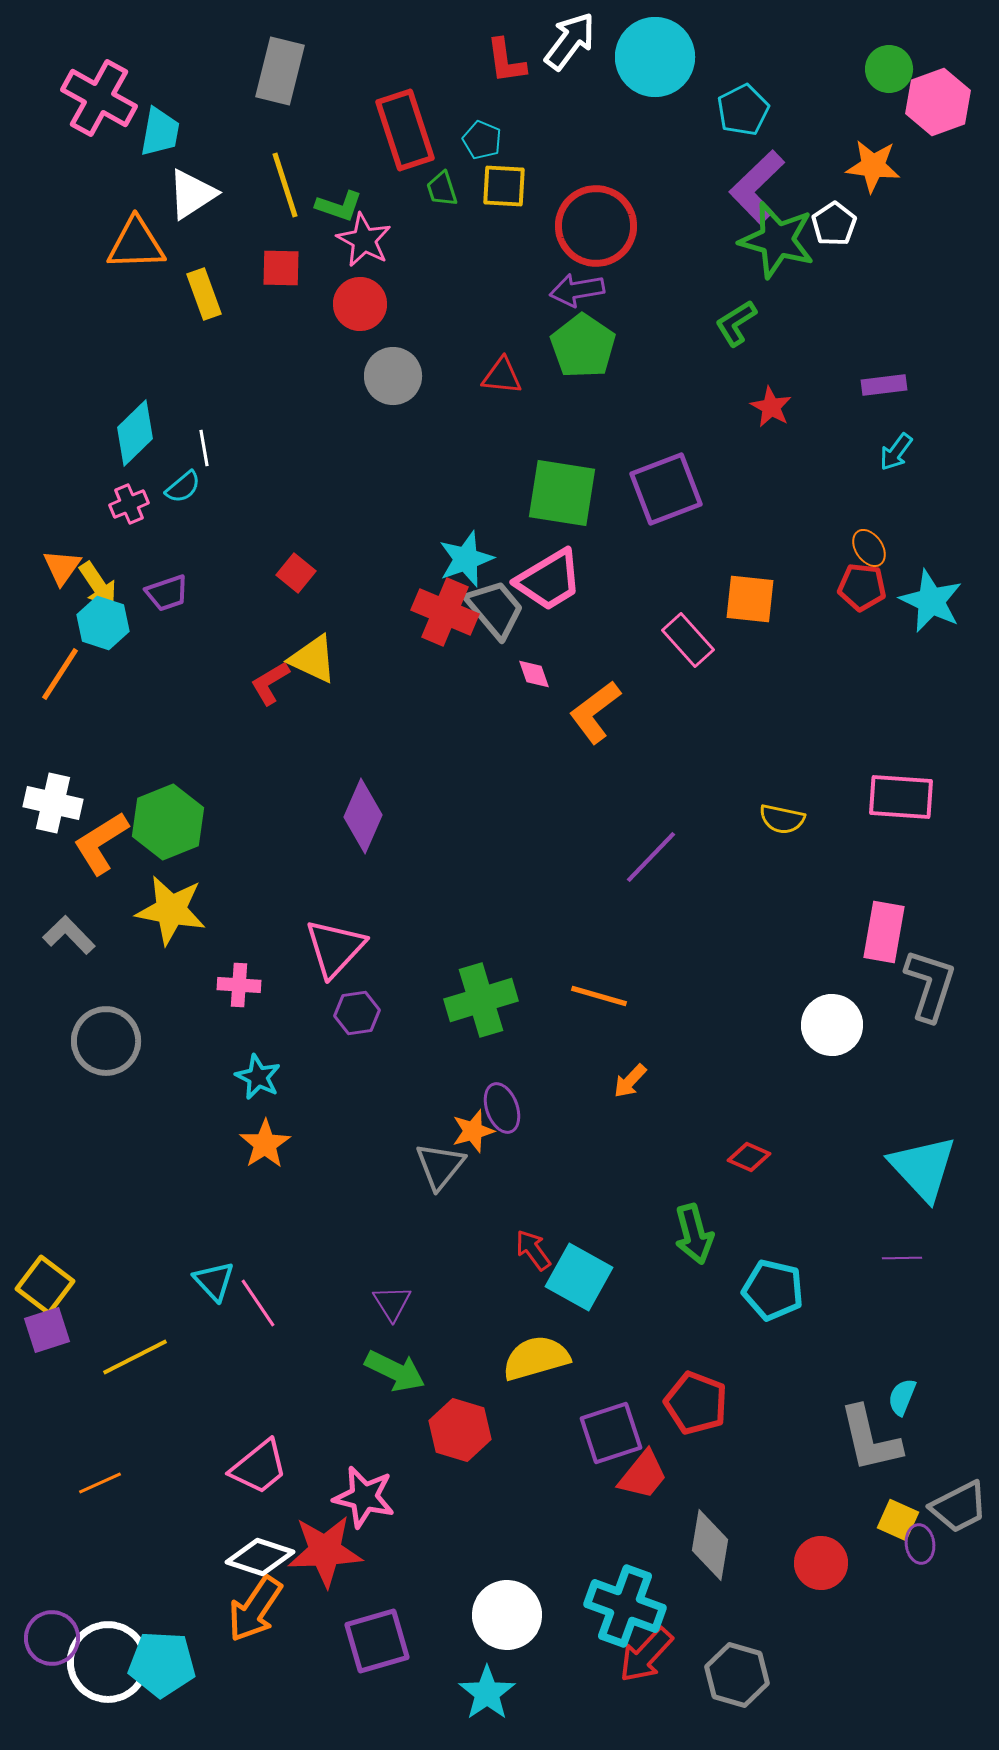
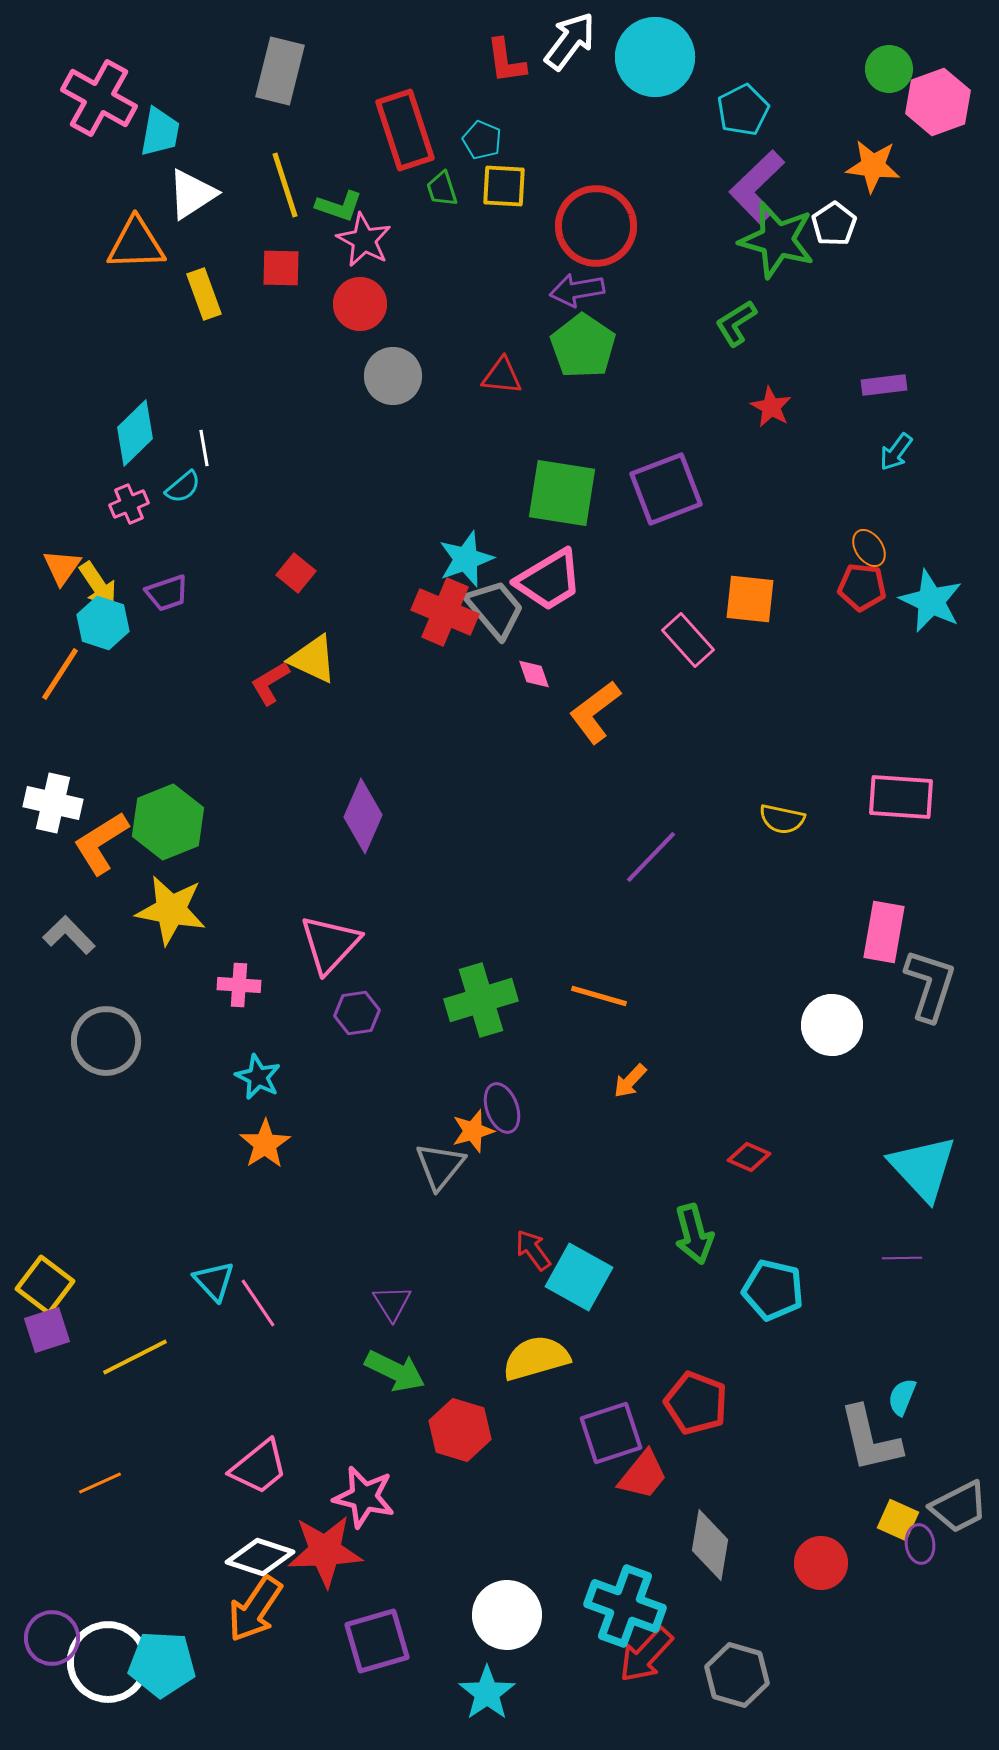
pink triangle at (335, 948): moved 5 px left, 4 px up
